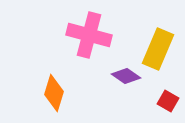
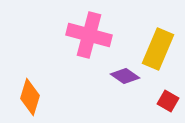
purple diamond: moved 1 px left
orange diamond: moved 24 px left, 4 px down
